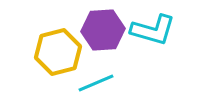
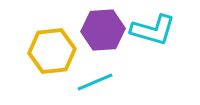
yellow hexagon: moved 6 px left, 1 px up; rotated 9 degrees clockwise
cyan line: moved 1 px left, 1 px up
